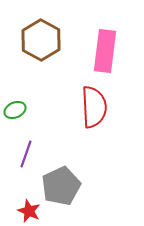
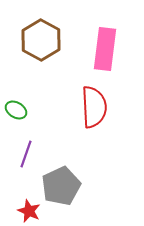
pink rectangle: moved 2 px up
green ellipse: moved 1 px right; rotated 55 degrees clockwise
